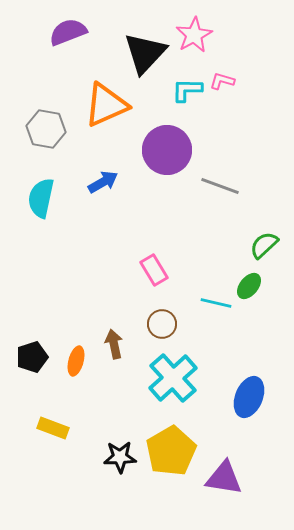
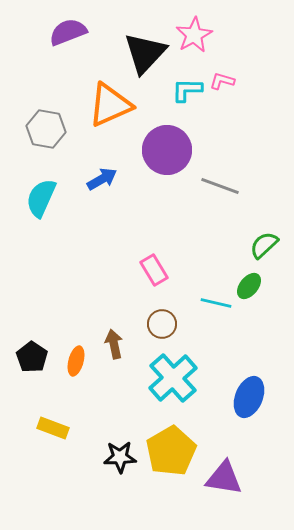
orange triangle: moved 4 px right
blue arrow: moved 1 px left, 3 px up
cyan semicircle: rotated 12 degrees clockwise
black pentagon: rotated 20 degrees counterclockwise
